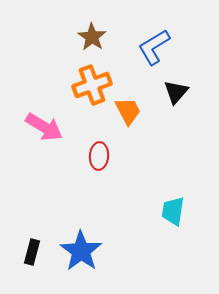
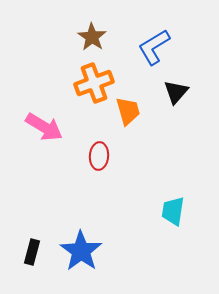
orange cross: moved 2 px right, 2 px up
orange trapezoid: rotated 12 degrees clockwise
